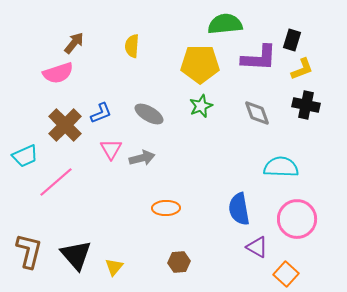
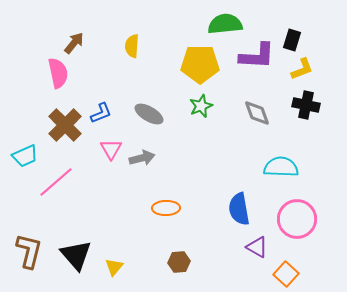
purple L-shape: moved 2 px left, 2 px up
pink semicircle: rotated 84 degrees counterclockwise
